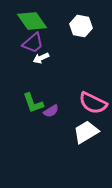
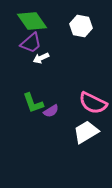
purple trapezoid: moved 2 px left
